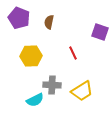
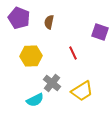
gray cross: moved 2 px up; rotated 36 degrees clockwise
